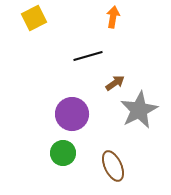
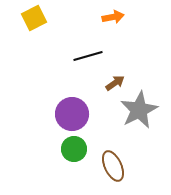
orange arrow: rotated 70 degrees clockwise
green circle: moved 11 px right, 4 px up
